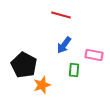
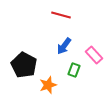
blue arrow: moved 1 px down
pink rectangle: rotated 36 degrees clockwise
green rectangle: rotated 16 degrees clockwise
orange star: moved 6 px right
